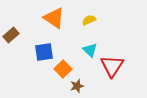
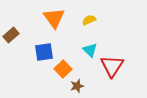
orange triangle: rotated 20 degrees clockwise
